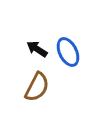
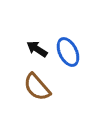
brown semicircle: rotated 112 degrees clockwise
